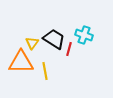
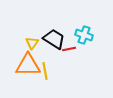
red line: rotated 64 degrees clockwise
orange triangle: moved 7 px right, 3 px down
